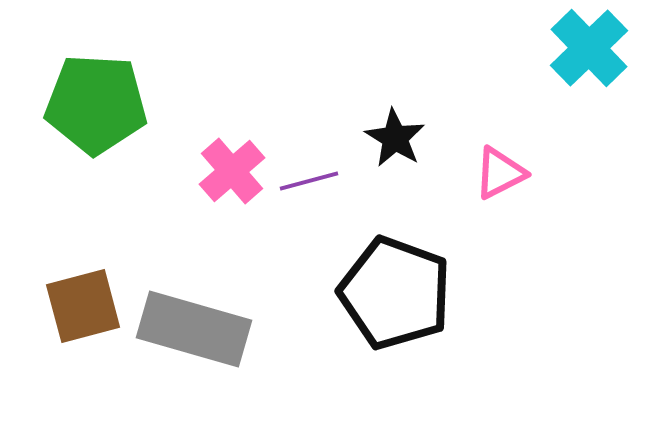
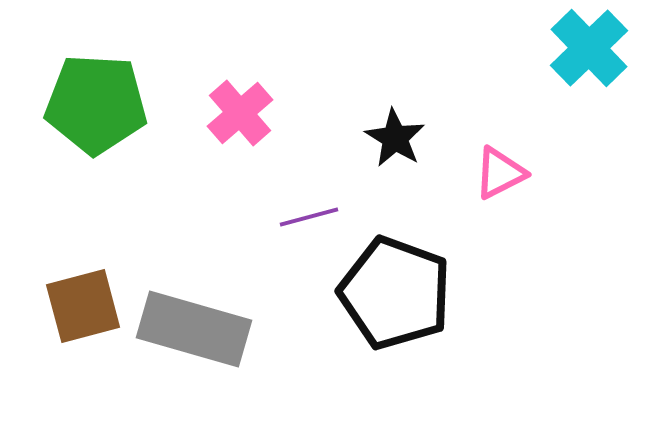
pink cross: moved 8 px right, 58 px up
purple line: moved 36 px down
